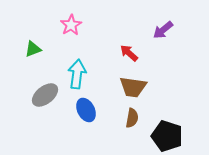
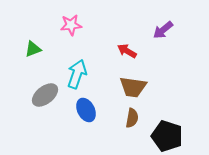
pink star: rotated 25 degrees clockwise
red arrow: moved 2 px left, 2 px up; rotated 12 degrees counterclockwise
cyan arrow: rotated 12 degrees clockwise
